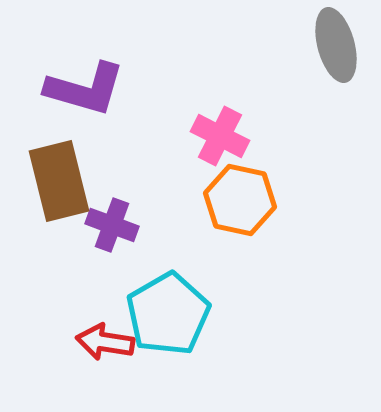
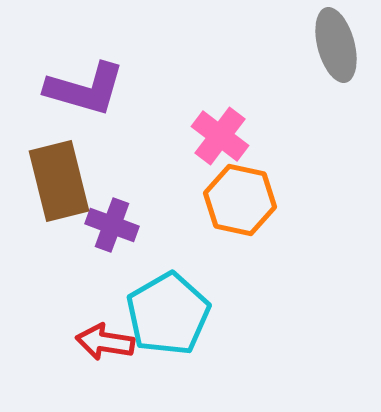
pink cross: rotated 10 degrees clockwise
